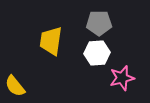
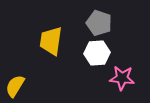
gray pentagon: rotated 20 degrees clockwise
pink star: rotated 20 degrees clockwise
yellow semicircle: rotated 70 degrees clockwise
